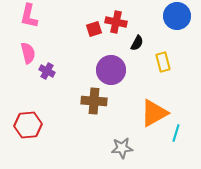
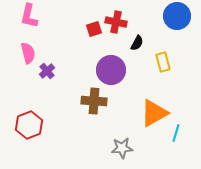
purple cross: rotated 21 degrees clockwise
red hexagon: moved 1 px right; rotated 16 degrees counterclockwise
